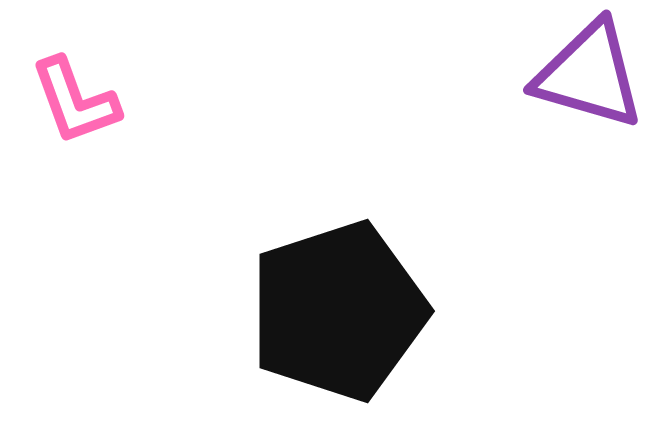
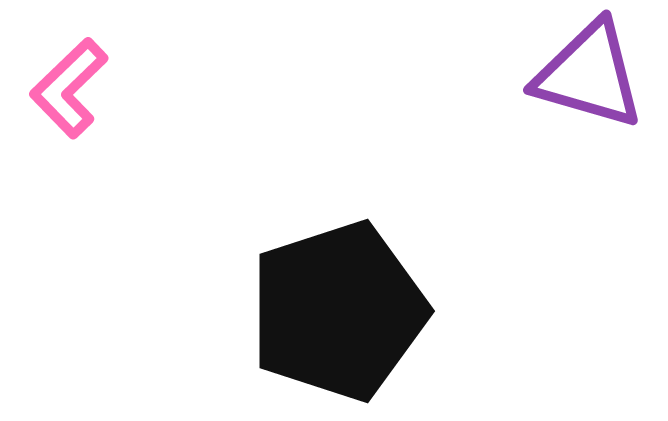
pink L-shape: moved 6 px left, 13 px up; rotated 66 degrees clockwise
